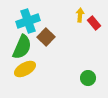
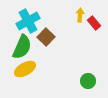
cyan cross: rotated 10 degrees counterclockwise
green circle: moved 3 px down
